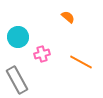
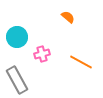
cyan circle: moved 1 px left
